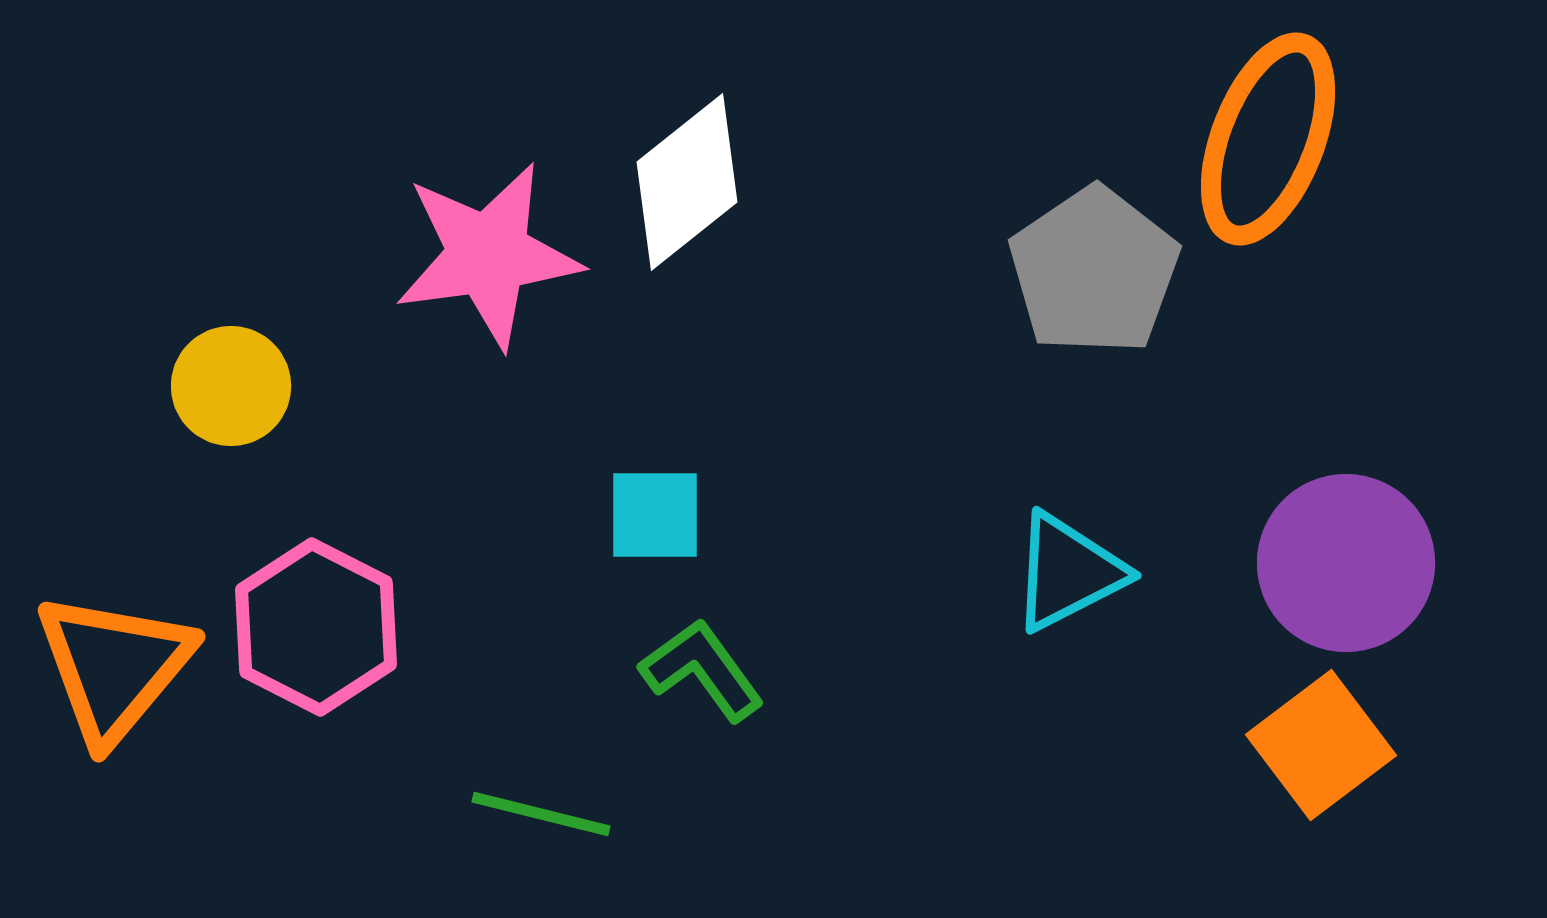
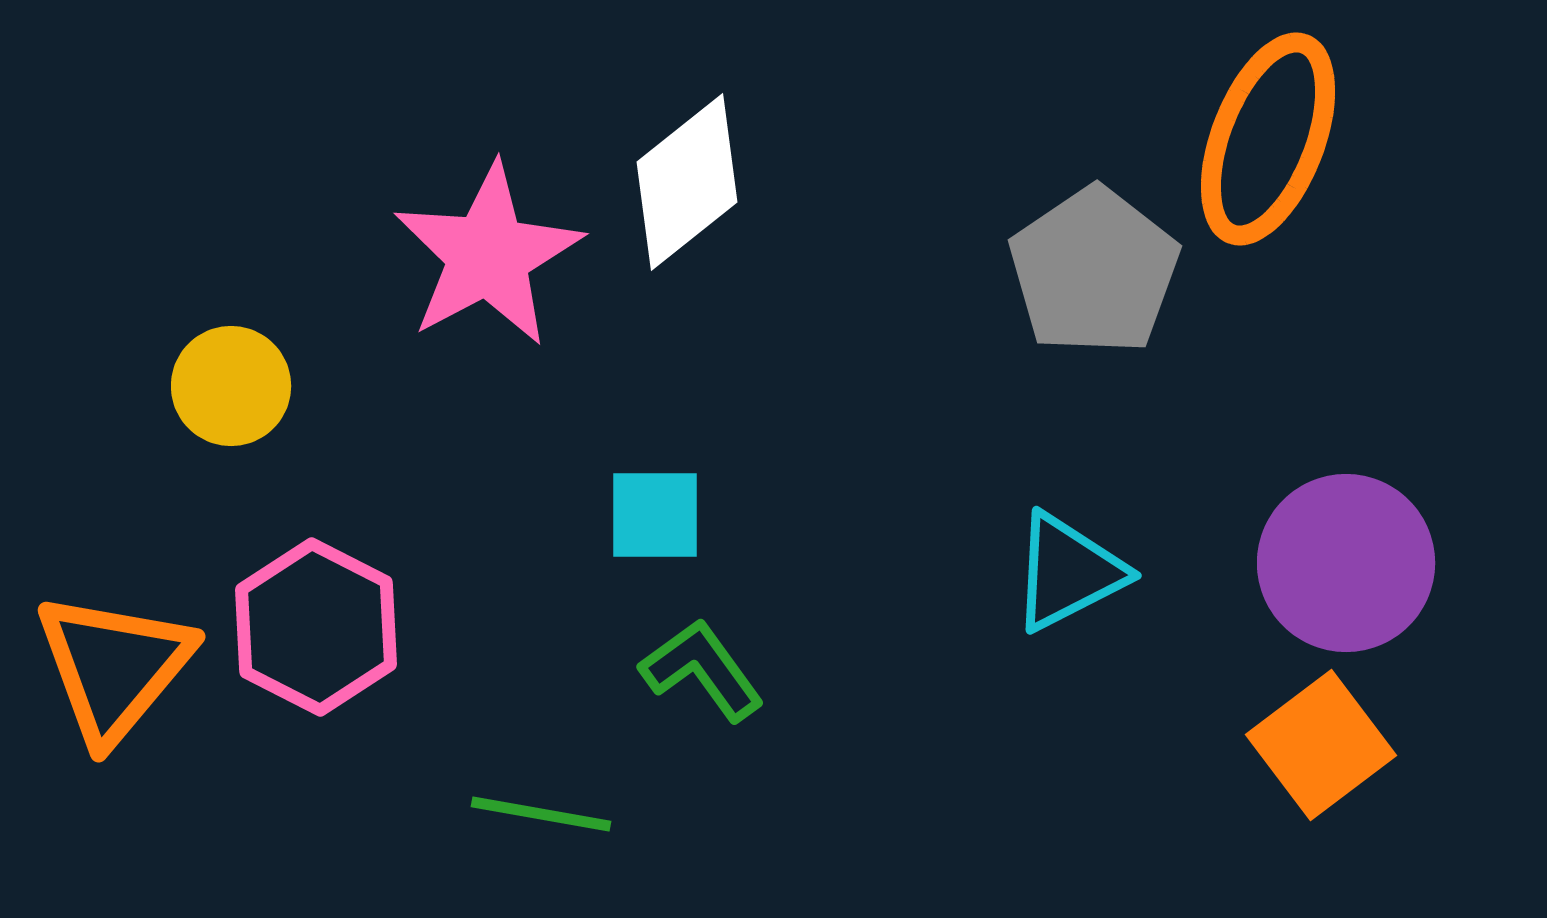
pink star: rotated 20 degrees counterclockwise
green line: rotated 4 degrees counterclockwise
